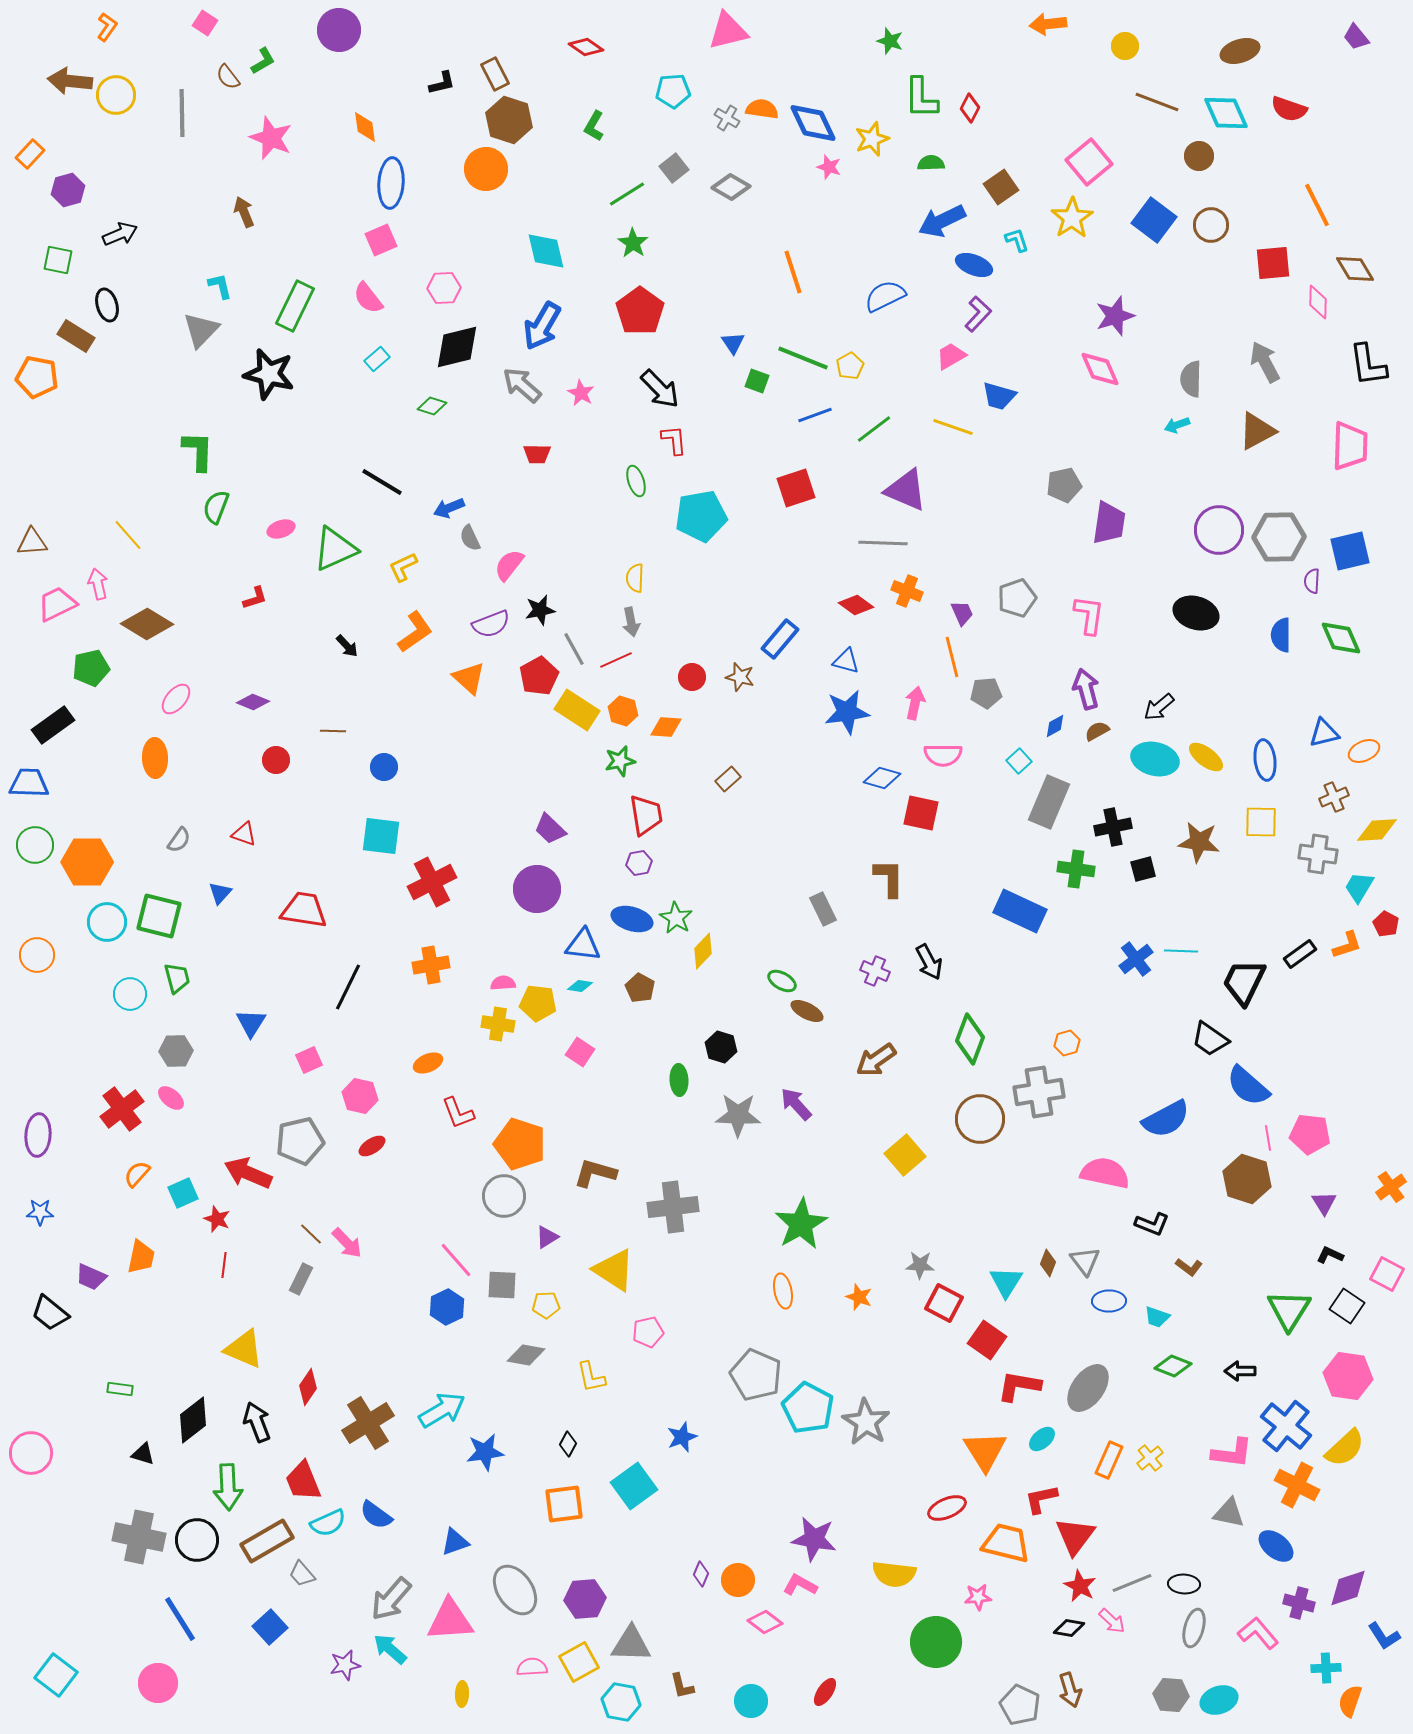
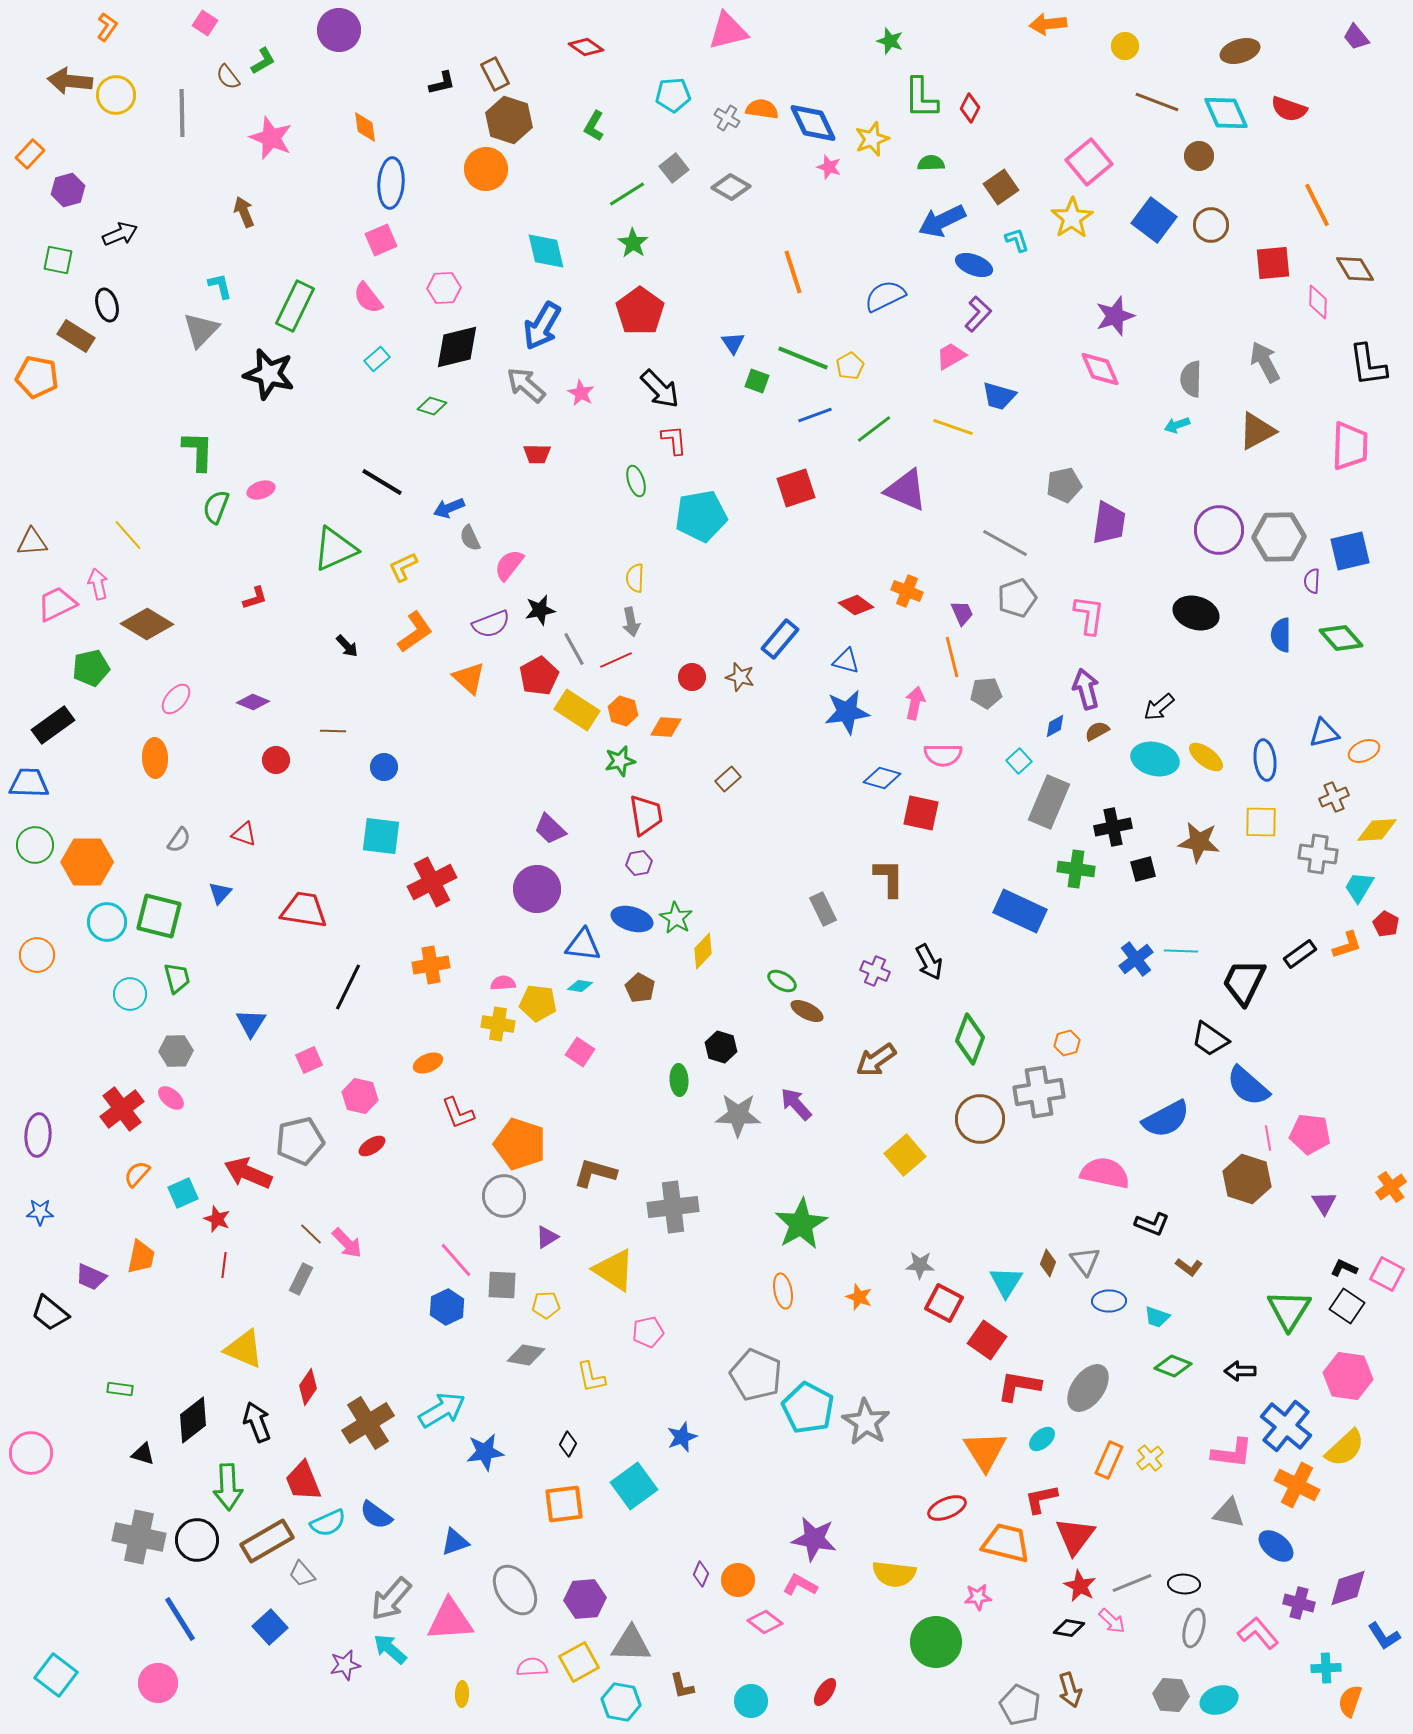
cyan pentagon at (673, 91): moved 4 px down
gray arrow at (522, 385): moved 4 px right
pink ellipse at (281, 529): moved 20 px left, 39 px up
gray line at (883, 543): moved 122 px right; rotated 27 degrees clockwise
green diamond at (1341, 638): rotated 18 degrees counterclockwise
black L-shape at (1330, 1255): moved 14 px right, 13 px down
